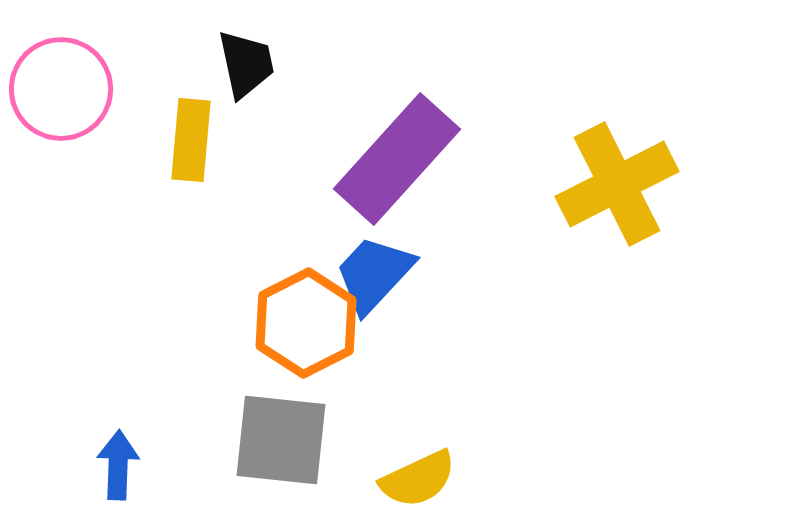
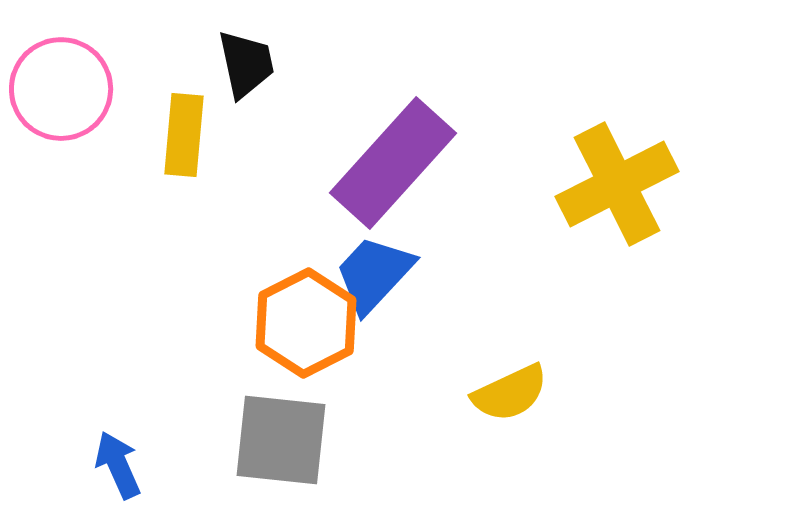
yellow rectangle: moved 7 px left, 5 px up
purple rectangle: moved 4 px left, 4 px down
blue arrow: rotated 26 degrees counterclockwise
yellow semicircle: moved 92 px right, 86 px up
